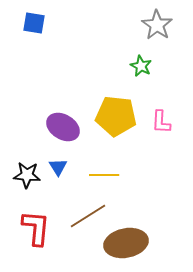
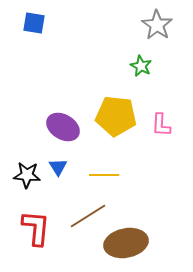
pink L-shape: moved 3 px down
